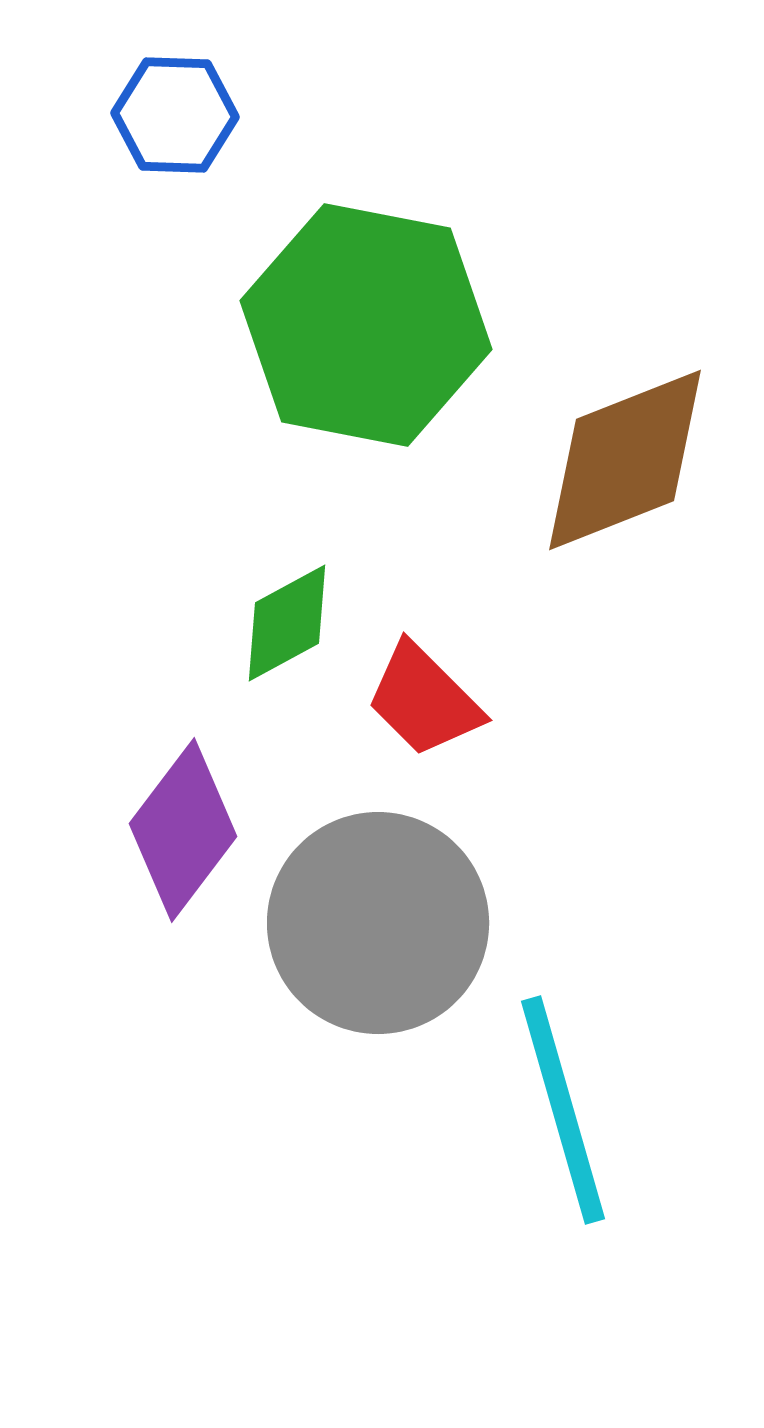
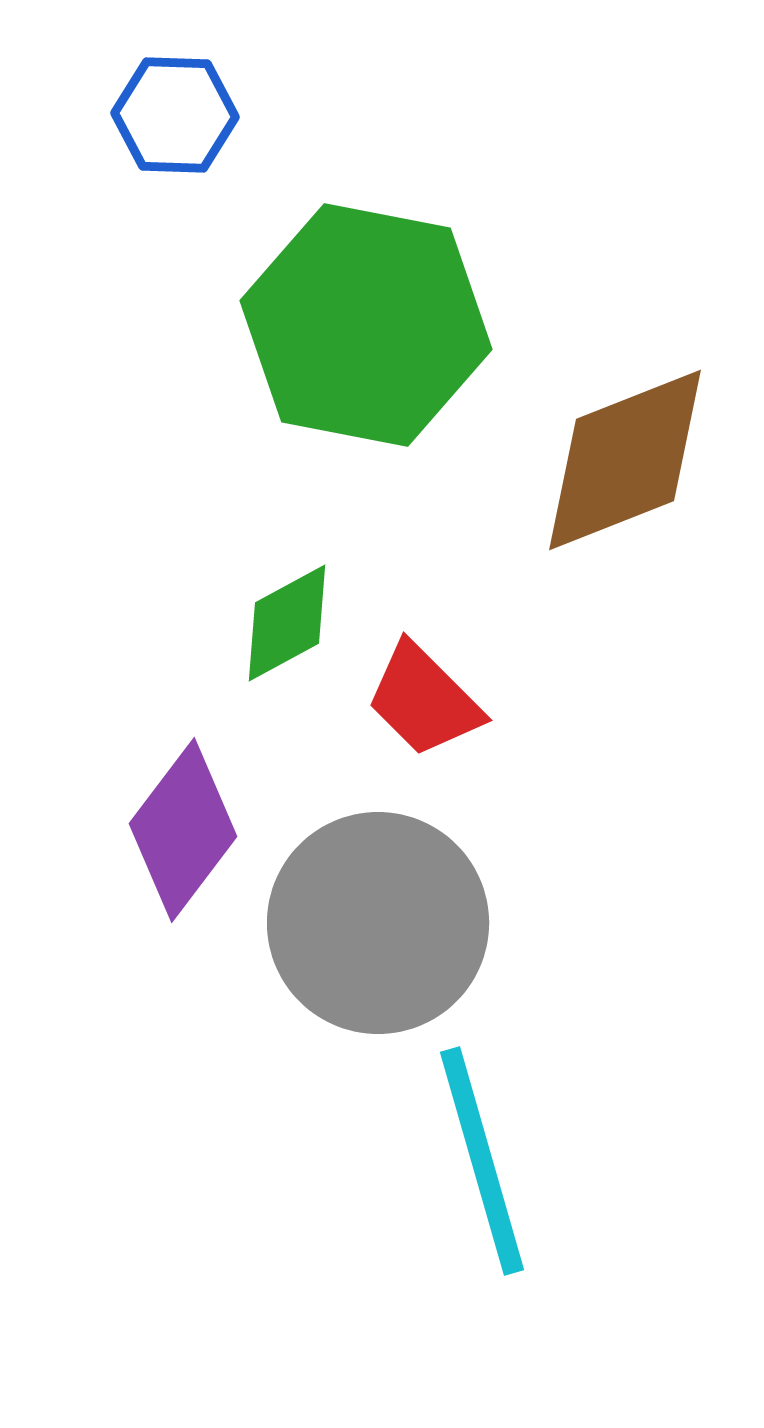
cyan line: moved 81 px left, 51 px down
